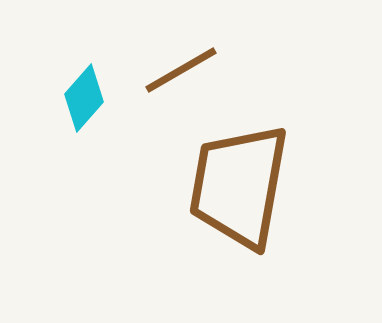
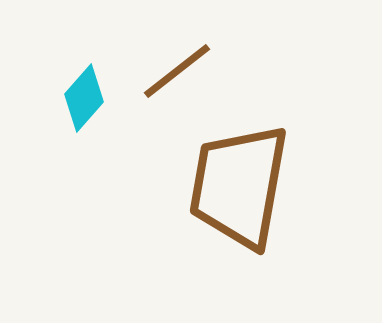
brown line: moved 4 px left, 1 px down; rotated 8 degrees counterclockwise
